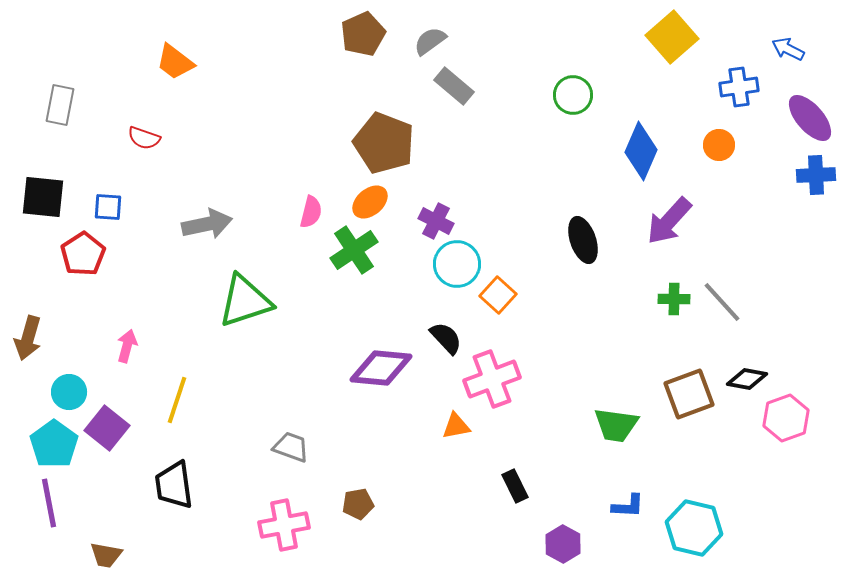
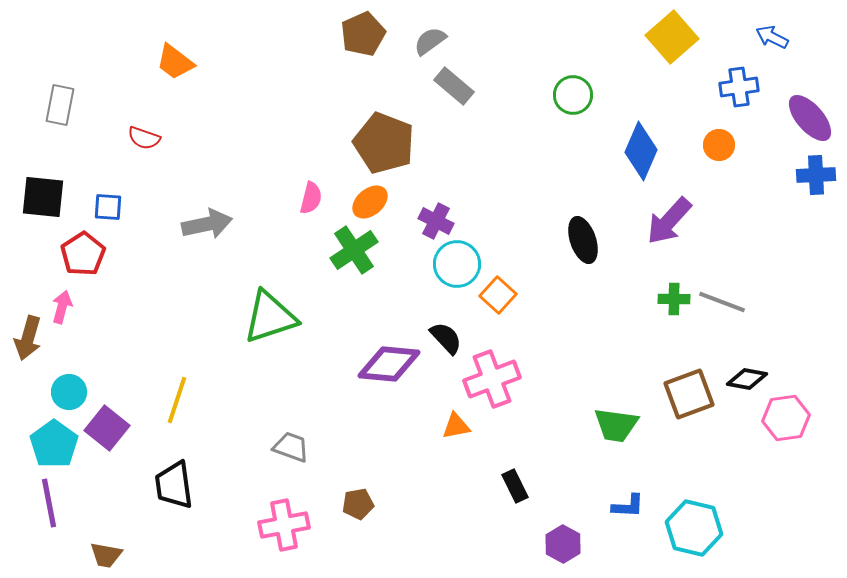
blue arrow at (788, 49): moved 16 px left, 12 px up
pink semicircle at (311, 212): moved 14 px up
green triangle at (245, 301): moved 25 px right, 16 px down
gray line at (722, 302): rotated 27 degrees counterclockwise
pink arrow at (127, 346): moved 65 px left, 39 px up
purple diamond at (381, 368): moved 8 px right, 4 px up
pink hexagon at (786, 418): rotated 12 degrees clockwise
